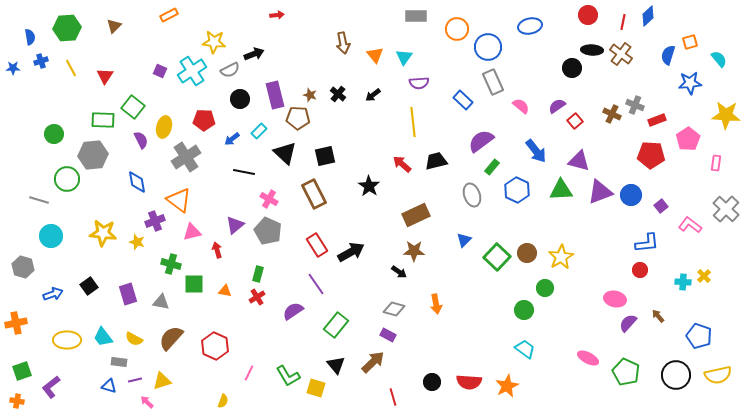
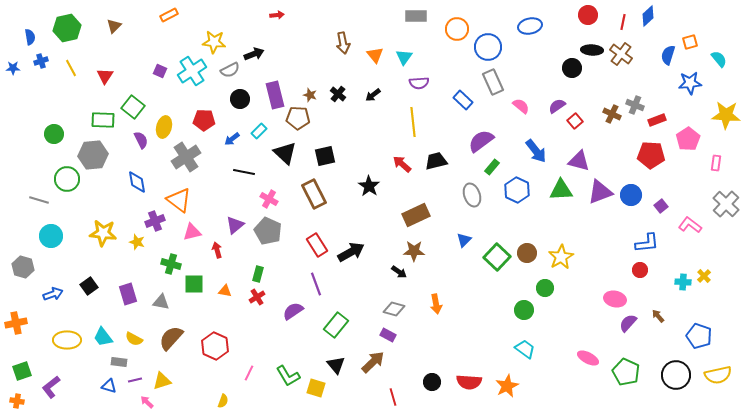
green hexagon at (67, 28): rotated 8 degrees counterclockwise
gray cross at (726, 209): moved 5 px up
purple line at (316, 284): rotated 15 degrees clockwise
